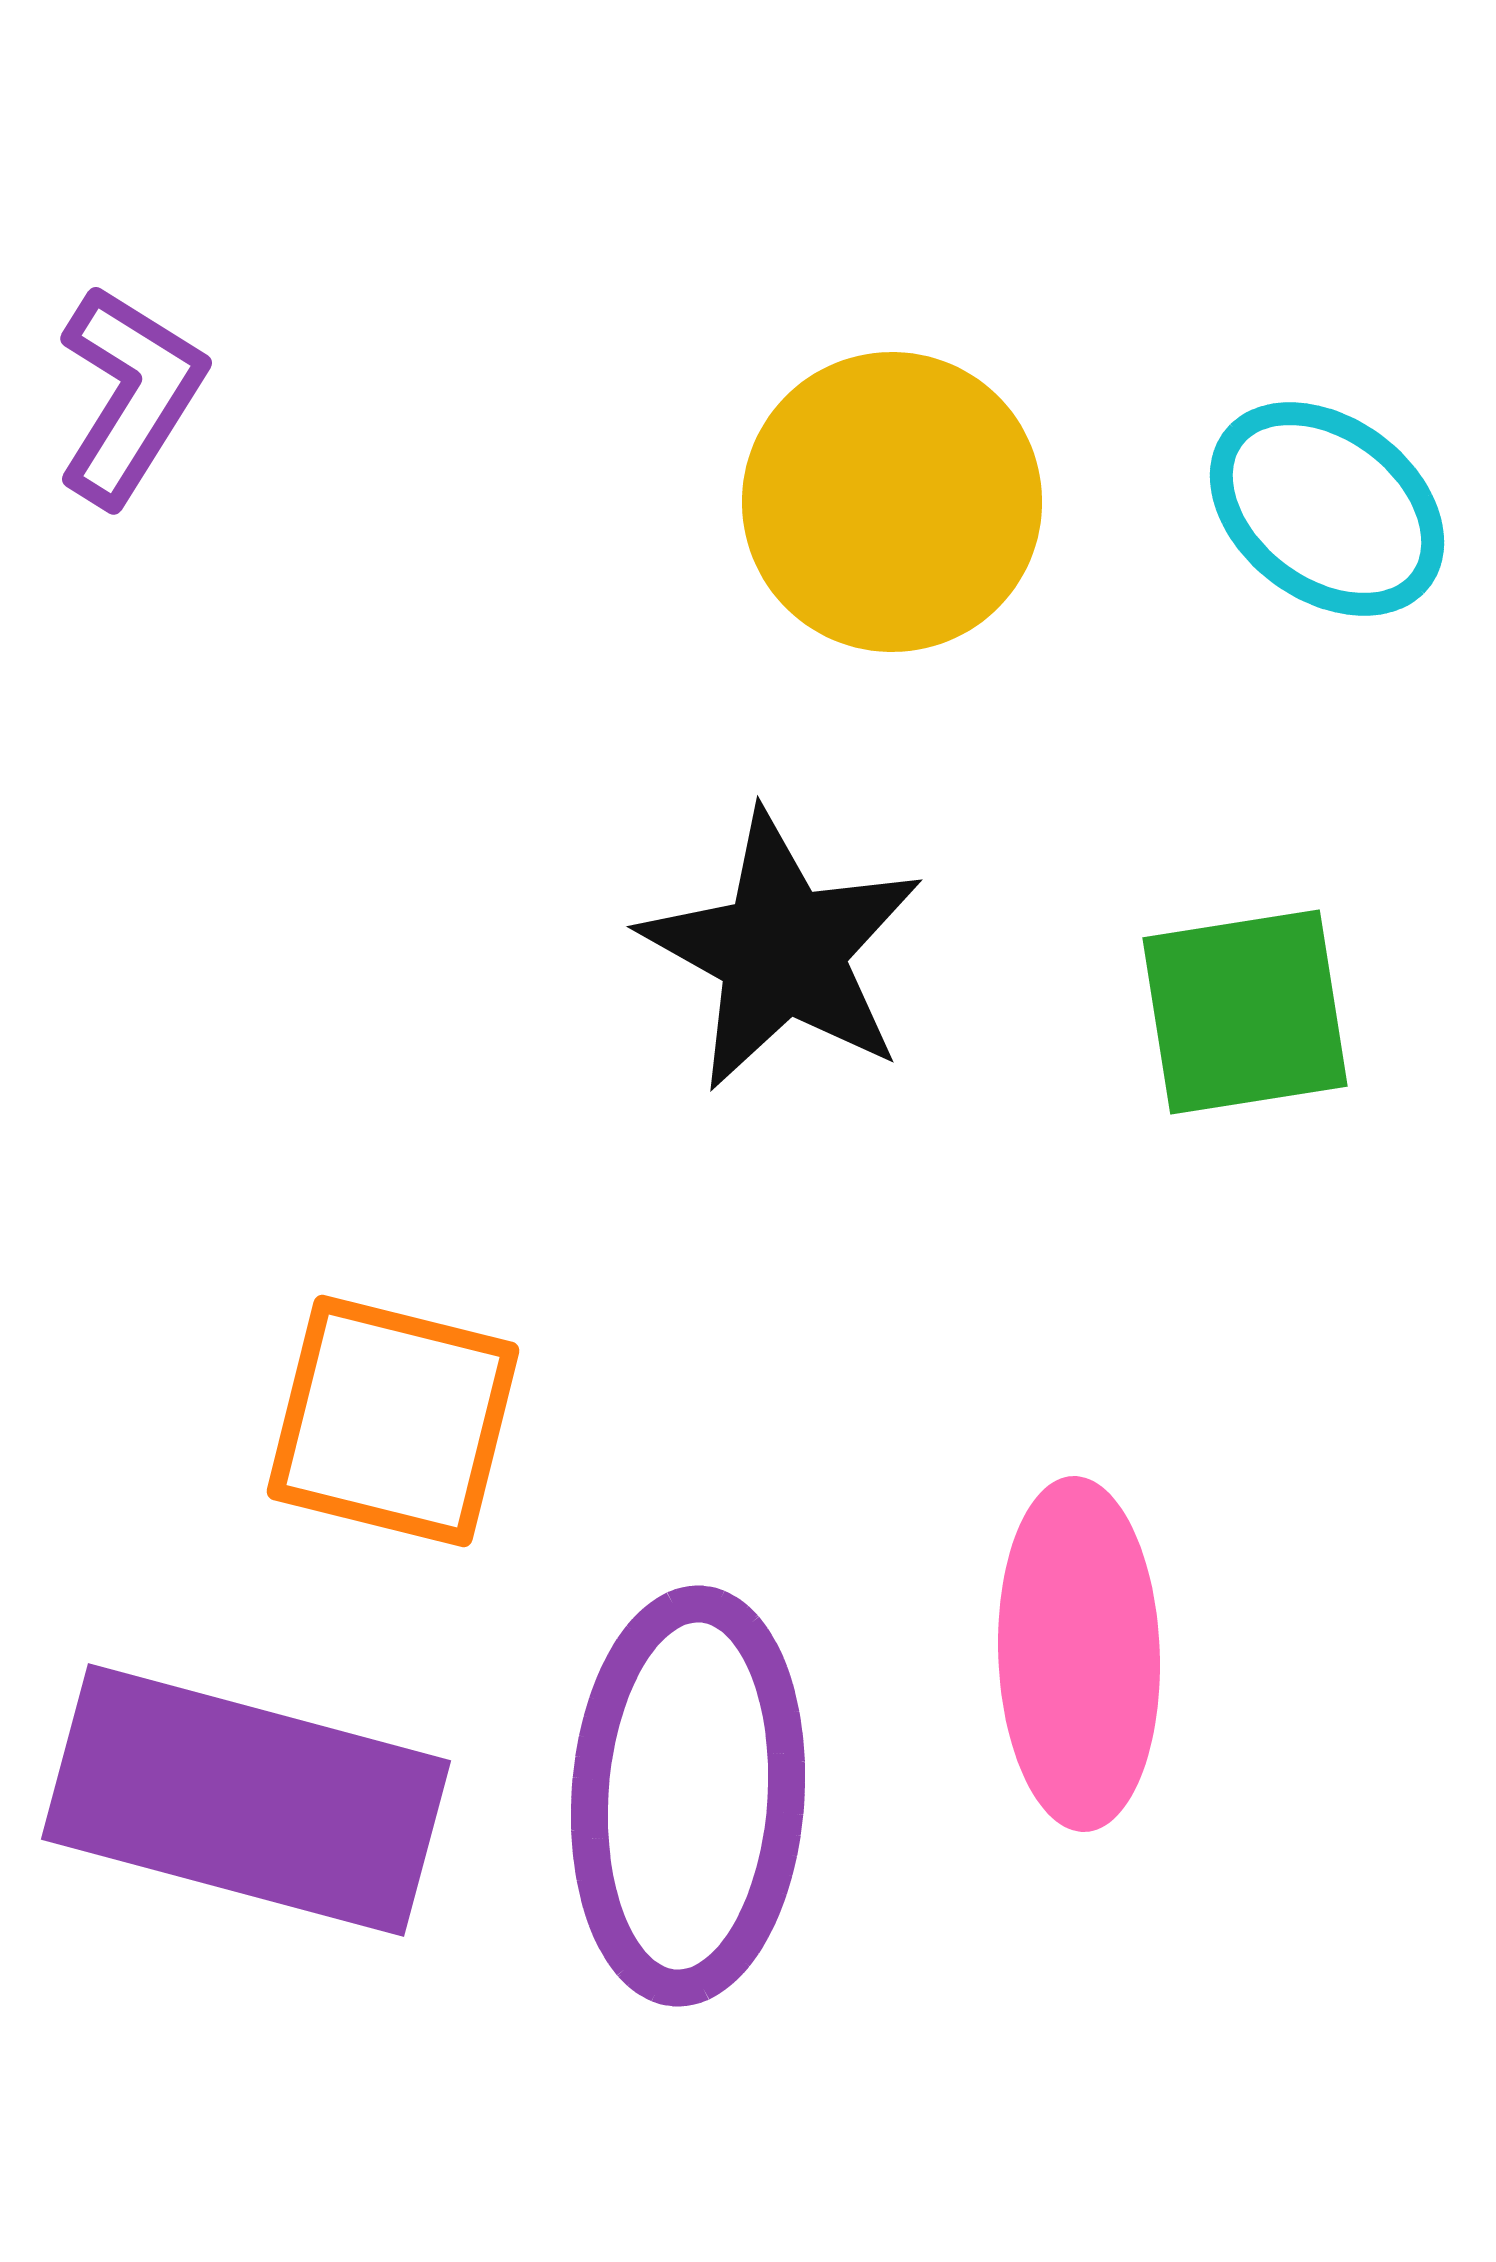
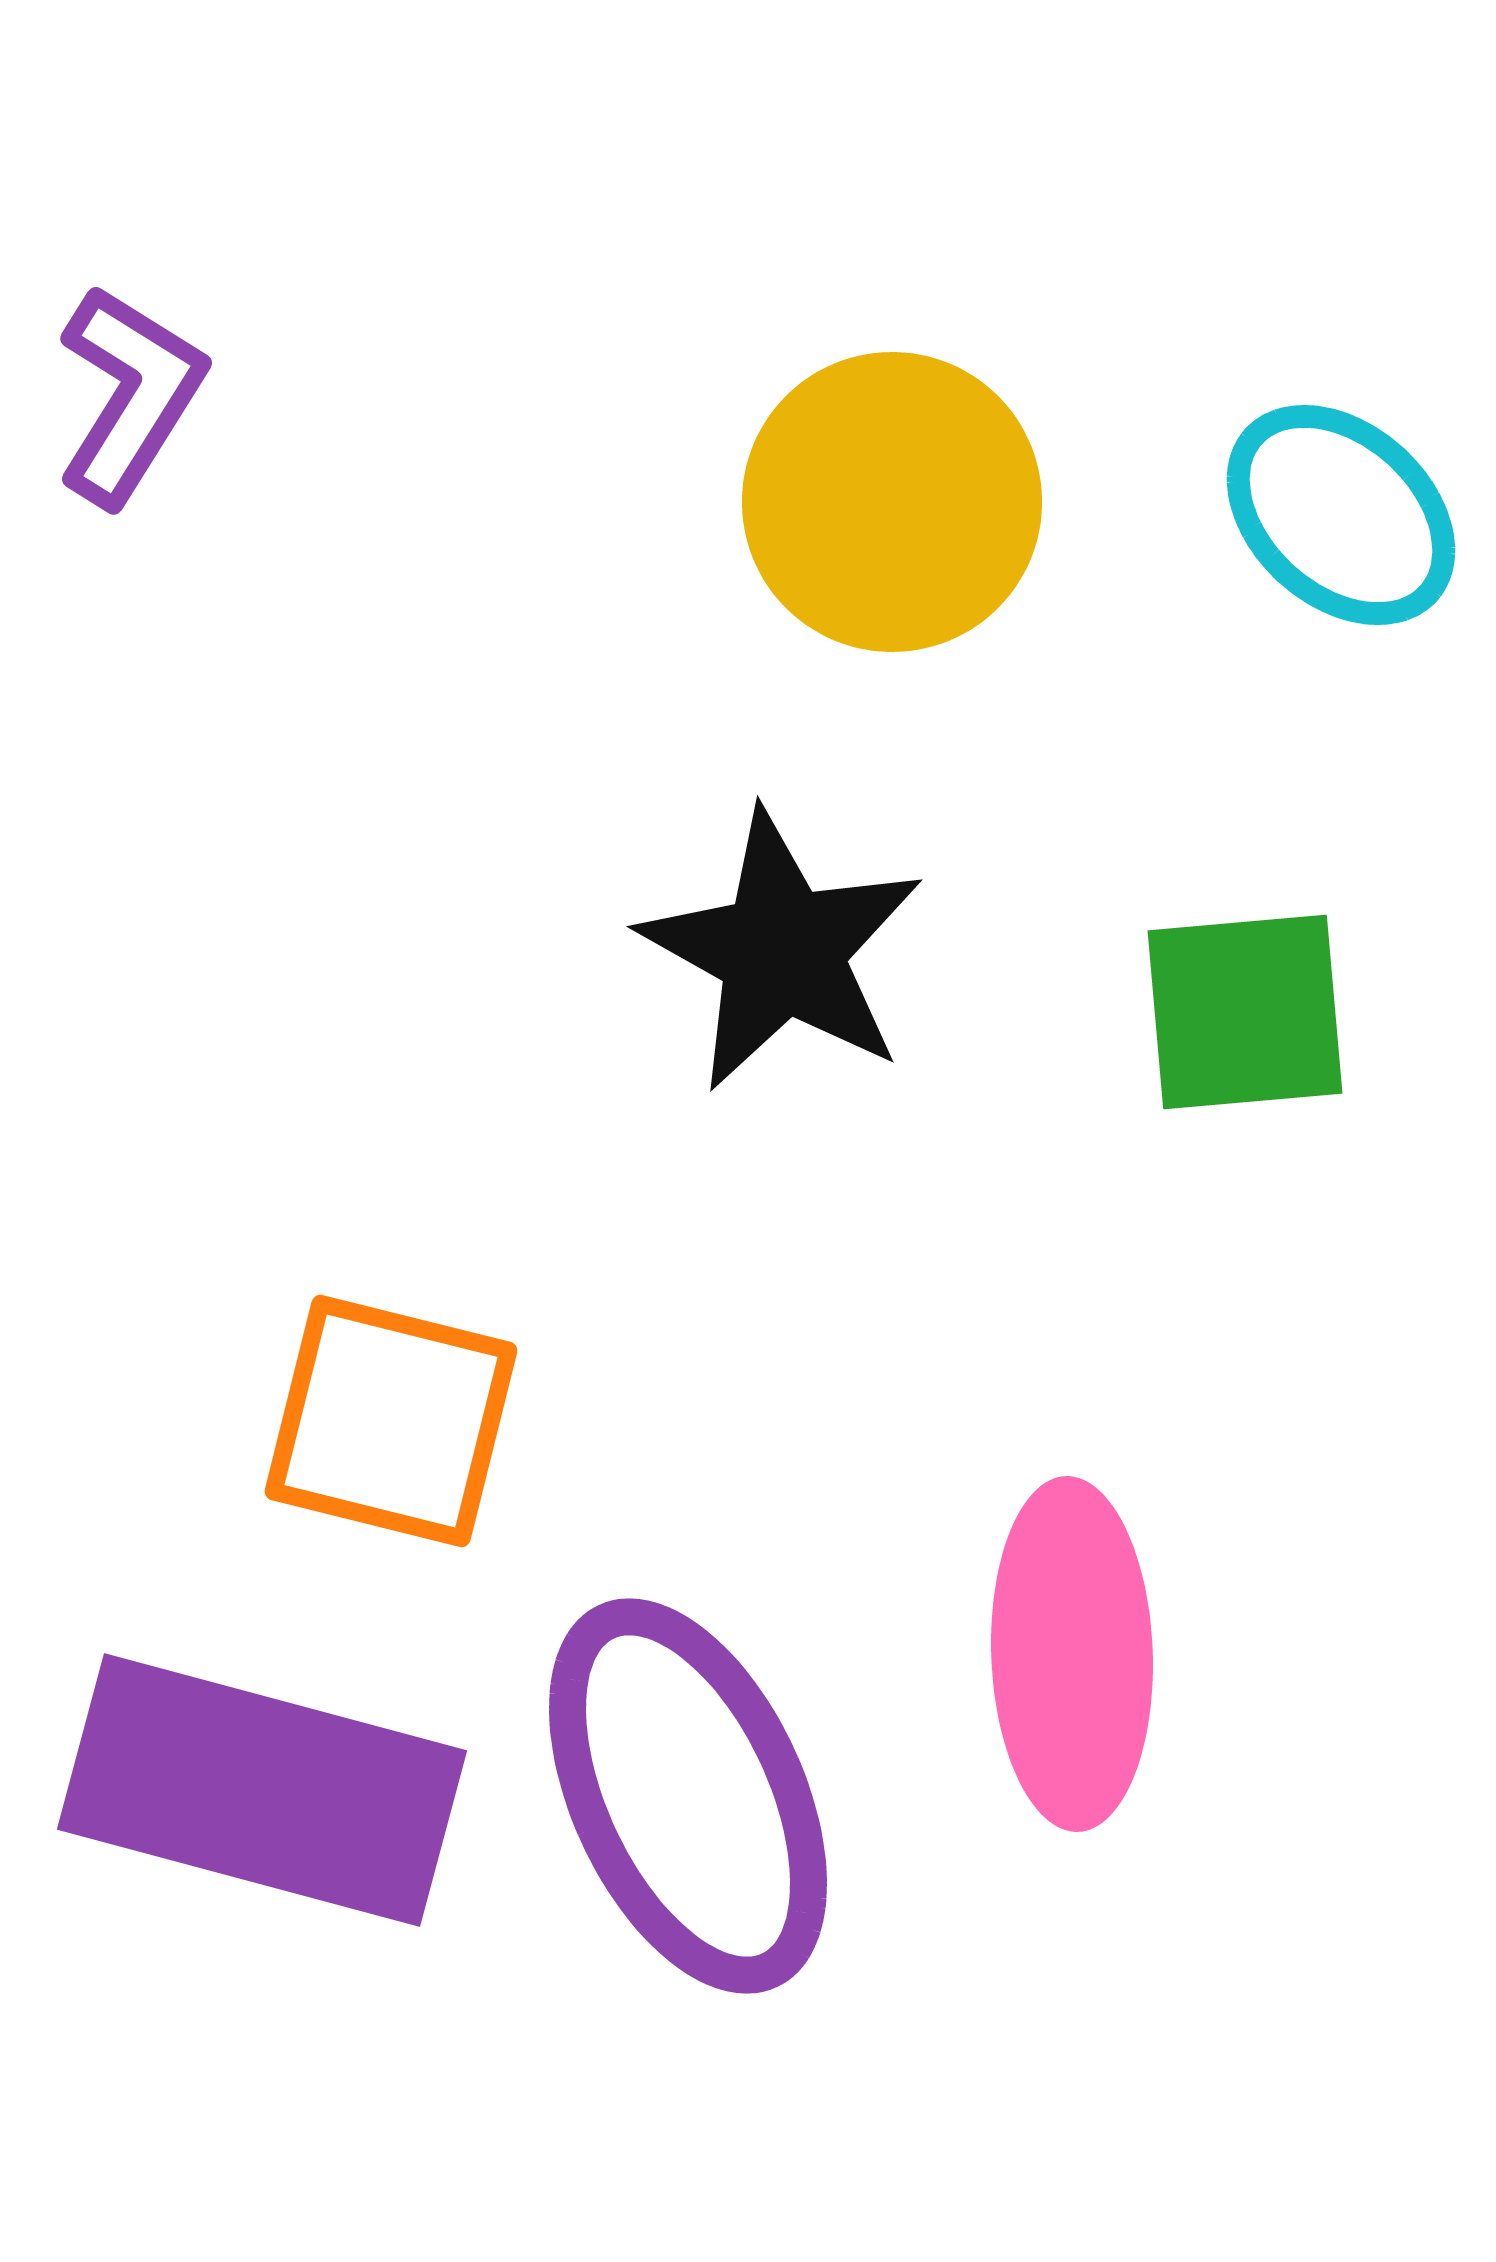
cyan ellipse: moved 14 px right, 6 px down; rotated 5 degrees clockwise
green square: rotated 4 degrees clockwise
orange square: moved 2 px left
pink ellipse: moved 7 px left
purple ellipse: rotated 29 degrees counterclockwise
purple rectangle: moved 16 px right, 10 px up
